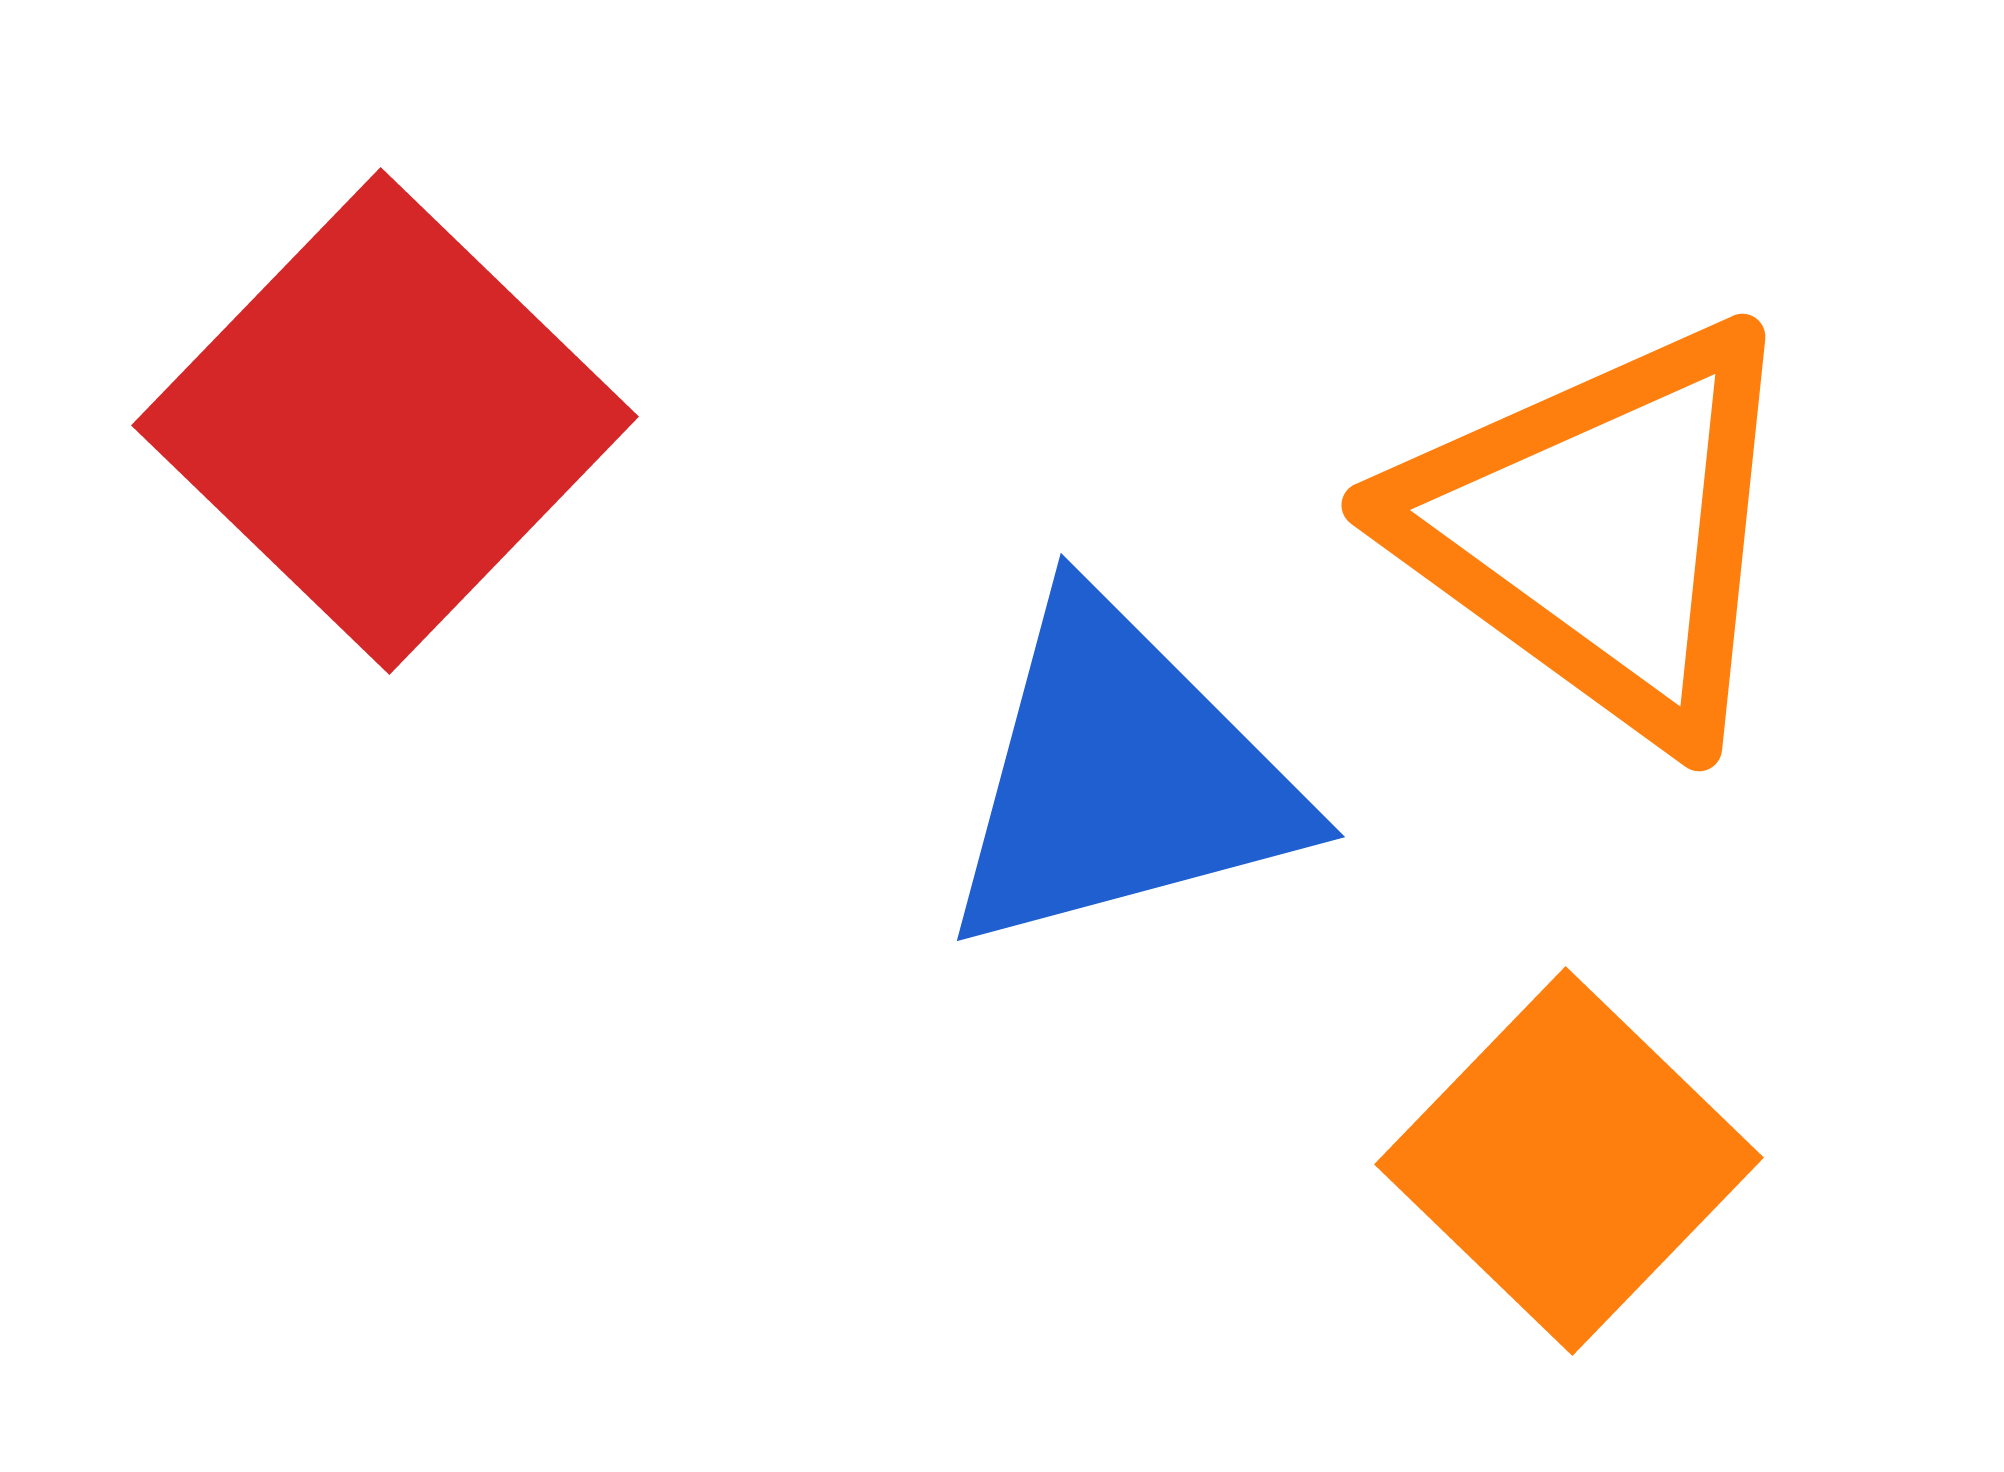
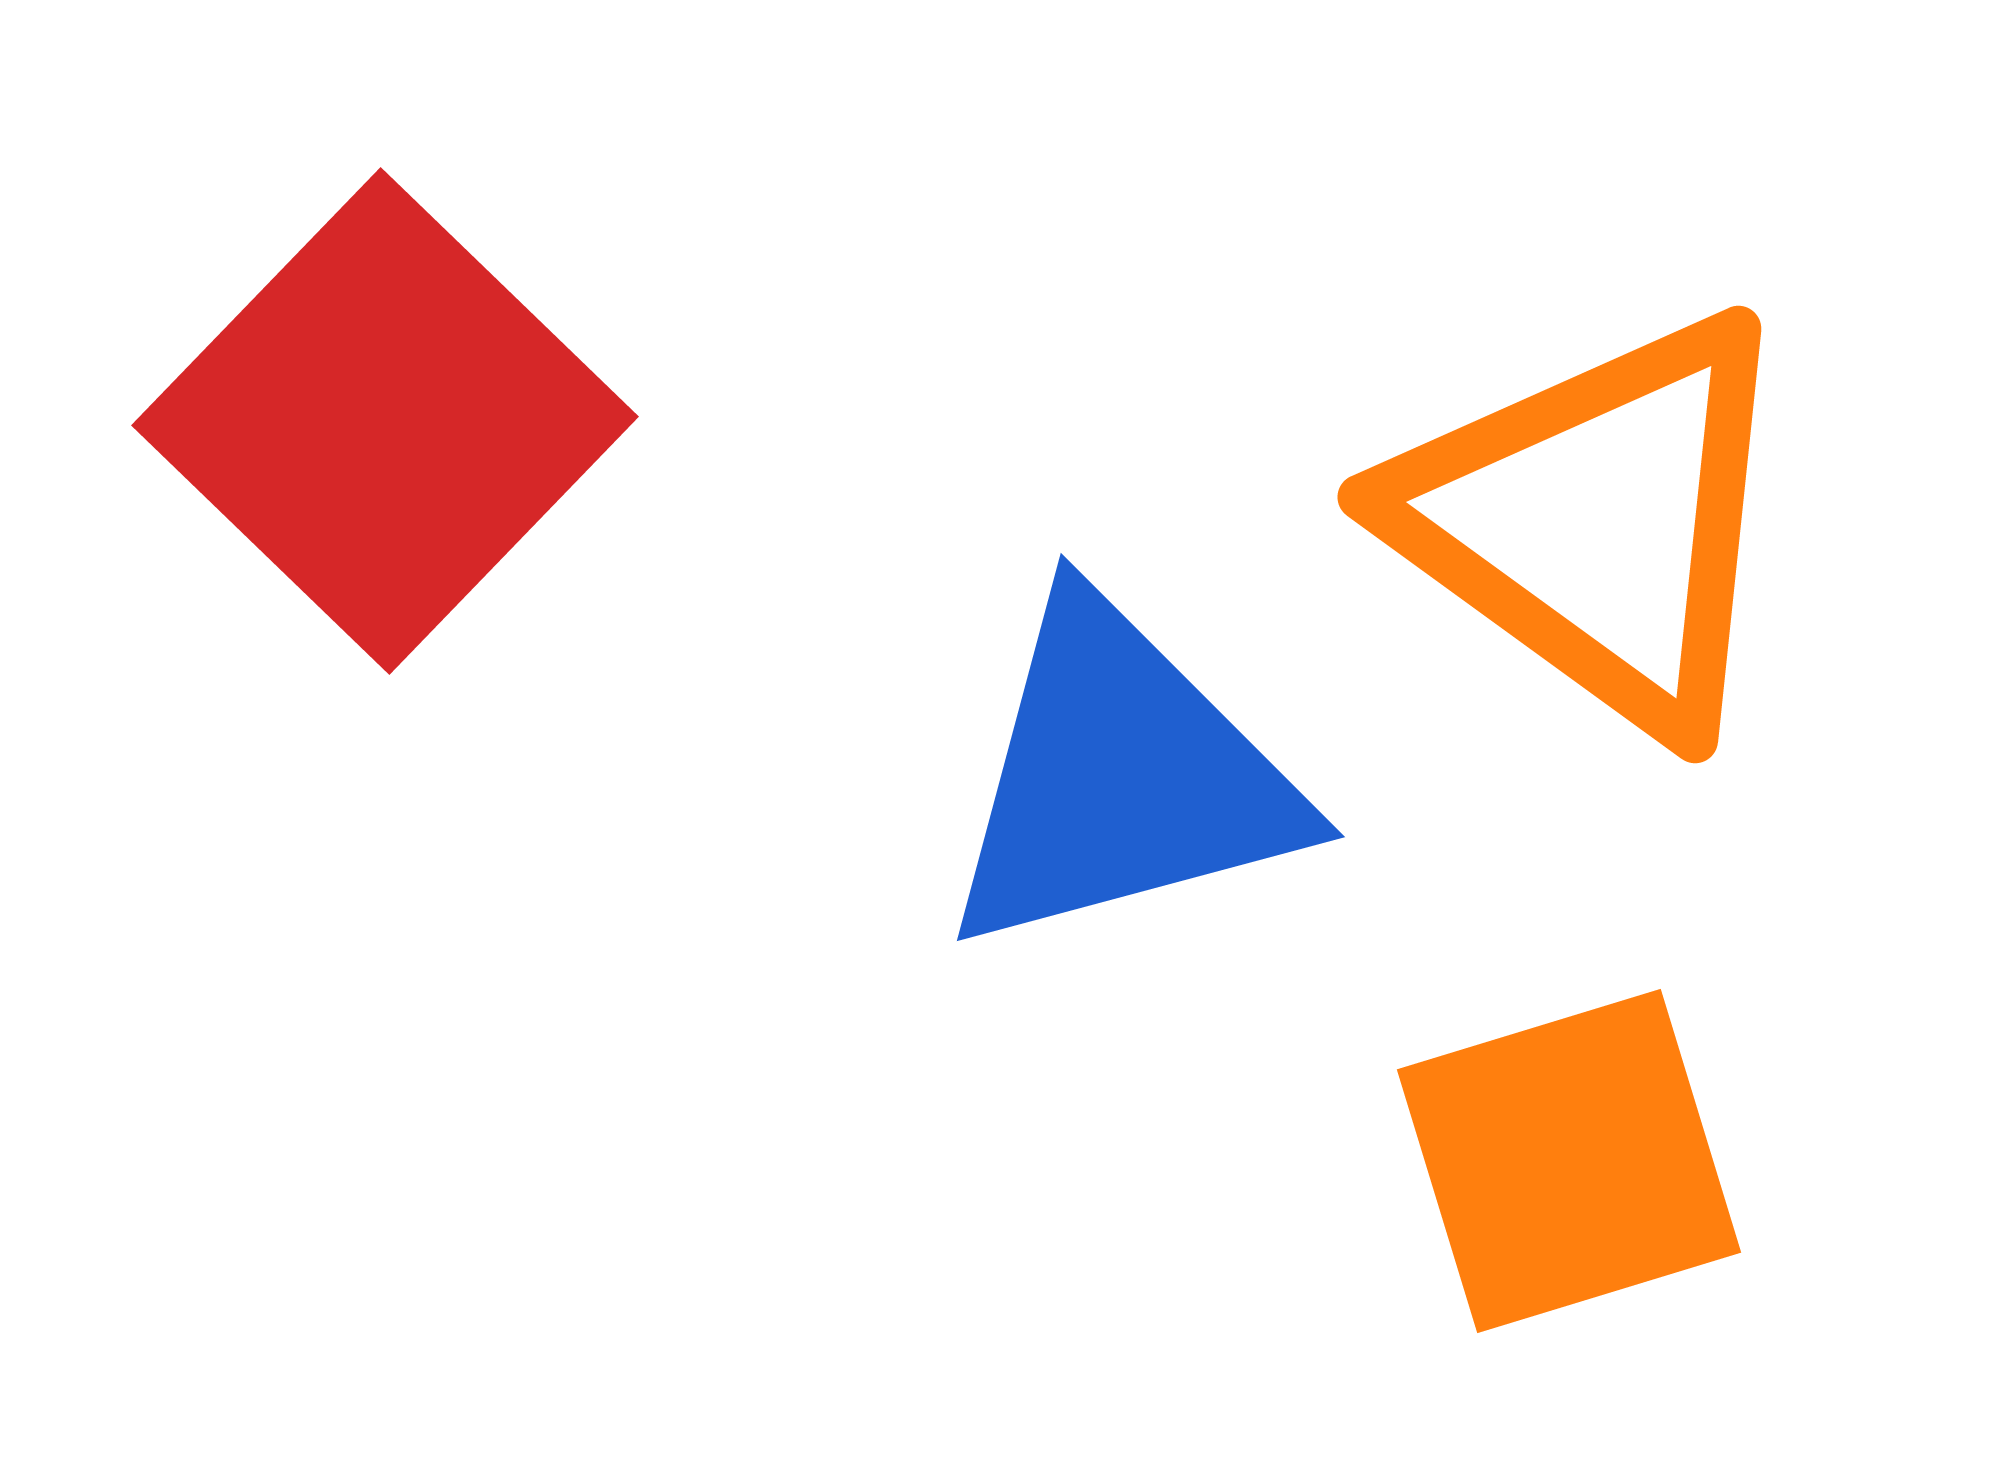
orange triangle: moved 4 px left, 8 px up
orange square: rotated 29 degrees clockwise
